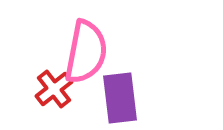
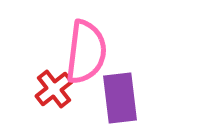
pink semicircle: rotated 4 degrees counterclockwise
